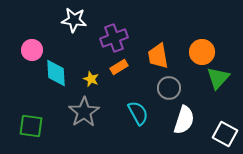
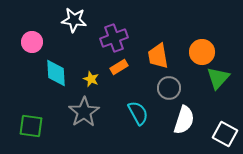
pink circle: moved 8 px up
